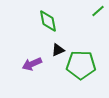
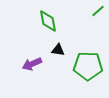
black triangle: rotated 32 degrees clockwise
green pentagon: moved 7 px right, 1 px down
